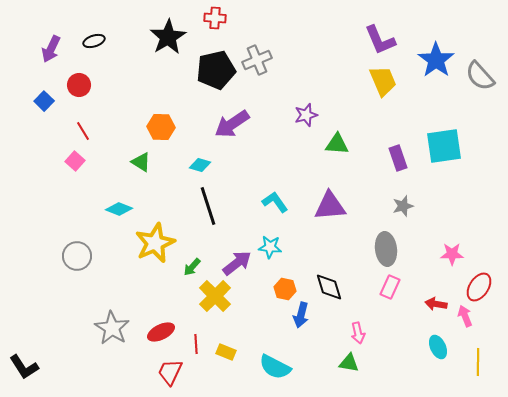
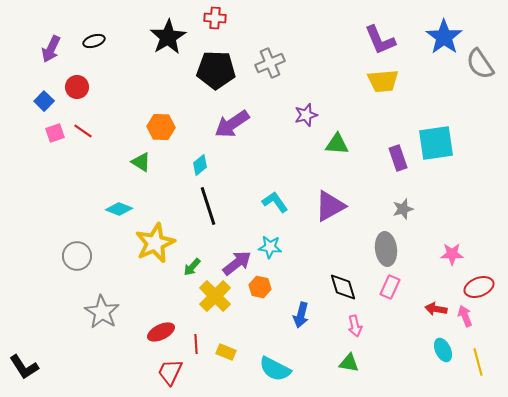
gray cross at (257, 60): moved 13 px right, 3 px down
blue star at (436, 60): moved 8 px right, 23 px up
black pentagon at (216, 70): rotated 15 degrees clockwise
gray semicircle at (480, 76): moved 12 px up; rotated 8 degrees clockwise
yellow trapezoid at (383, 81): rotated 108 degrees clockwise
red circle at (79, 85): moved 2 px left, 2 px down
red line at (83, 131): rotated 24 degrees counterclockwise
cyan square at (444, 146): moved 8 px left, 3 px up
pink square at (75, 161): moved 20 px left, 28 px up; rotated 30 degrees clockwise
cyan diamond at (200, 165): rotated 55 degrees counterclockwise
purple triangle at (330, 206): rotated 24 degrees counterclockwise
gray star at (403, 206): moved 3 px down
black diamond at (329, 287): moved 14 px right
red ellipse at (479, 287): rotated 36 degrees clockwise
orange hexagon at (285, 289): moved 25 px left, 2 px up
red arrow at (436, 304): moved 5 px down
gray star at (112, 328): moved 10 px left, 16 px up
pink arrow at (358, 333): moved 3 px left, 7 px up
cyan ellipse at (438, 347): moved 5 px right, 3 px down
yellow line at (478, 362): rotated 16 degrees counterclockwise
cyan semicircle at (275, 367): moved 2 px down
